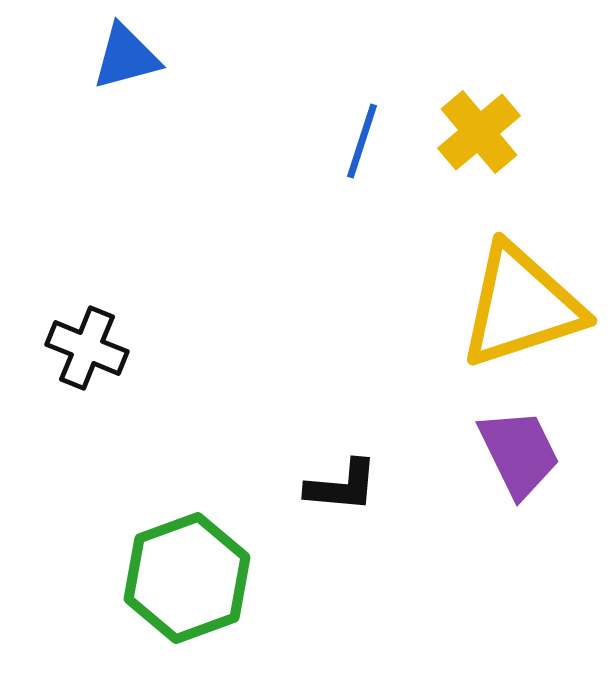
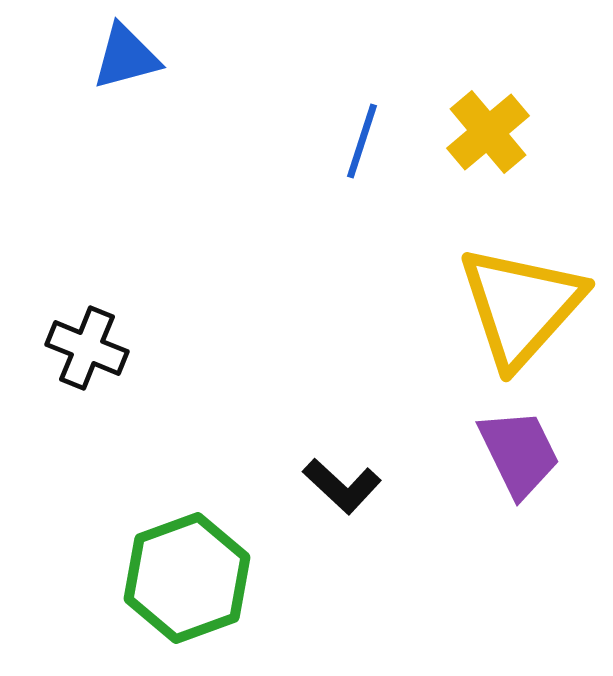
yellow cross: moved 9 px right
yellow triangle: rotated 30 degrees counterclockwise
black L-shape: rotated 38 degrees clockwise
